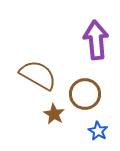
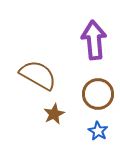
purple arrow: moved 2 px left
brown circle: moved 13 px right
brown star: rotated 15 degrees clockwise
